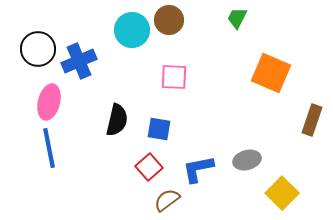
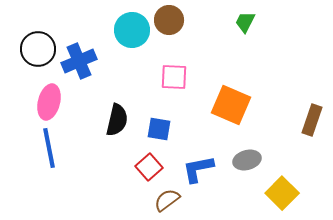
green trapezoid: moved 8 px right, 4 px down
orange square: moved 40 px left, 32 px down
